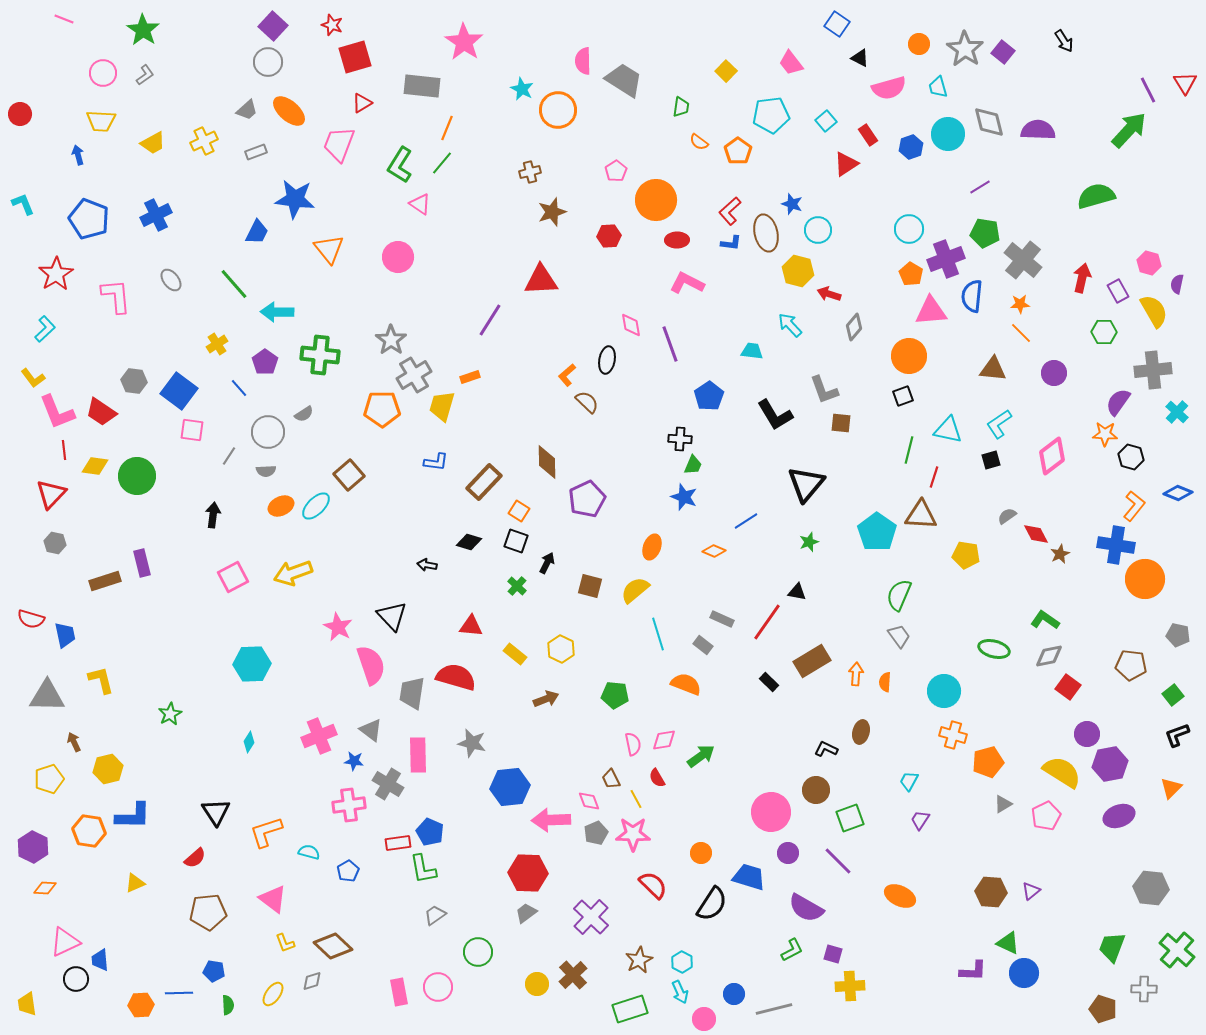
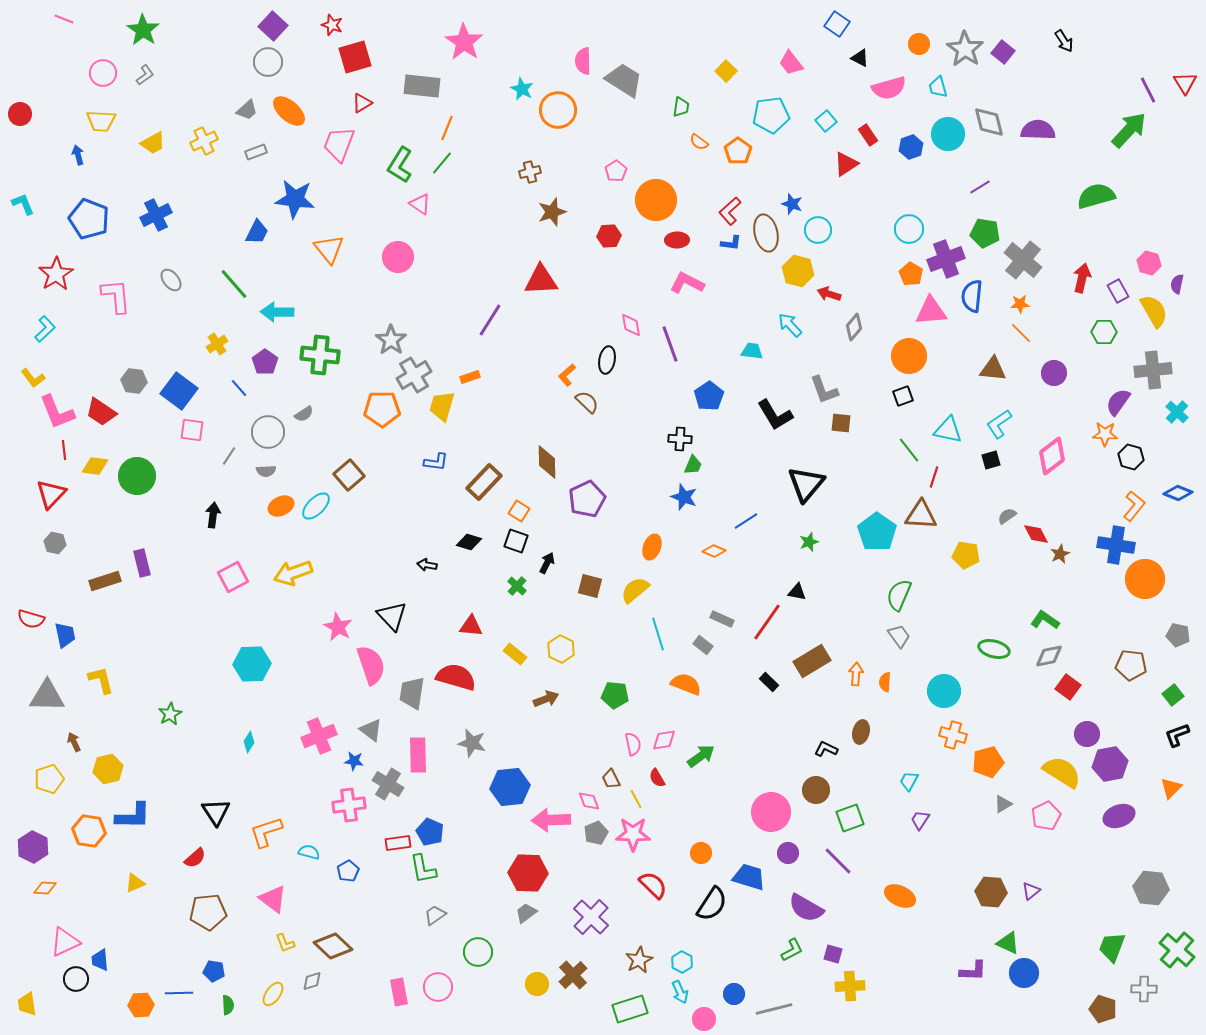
green line at (909, 450): rotated 52 degrees counterclockwise
